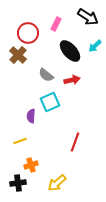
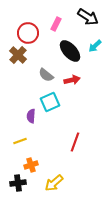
yellow arrow: moved 3 px left
